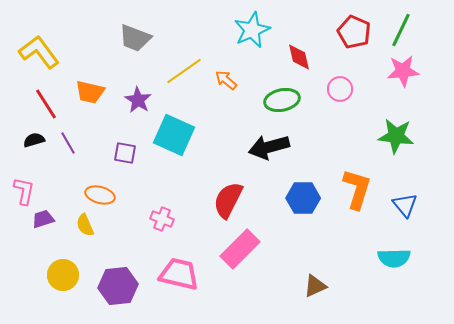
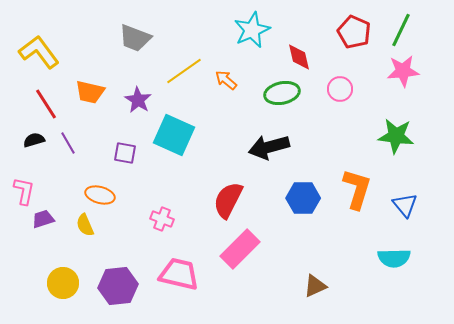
green ellipse: moved 7 px up
yellow circle: moved 8 px down
